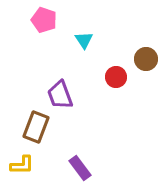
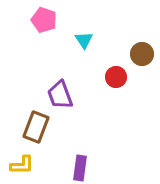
brown circle: moved 4 px left, 5 px up
purple rectangle: rotated 45 degrees clockwise
